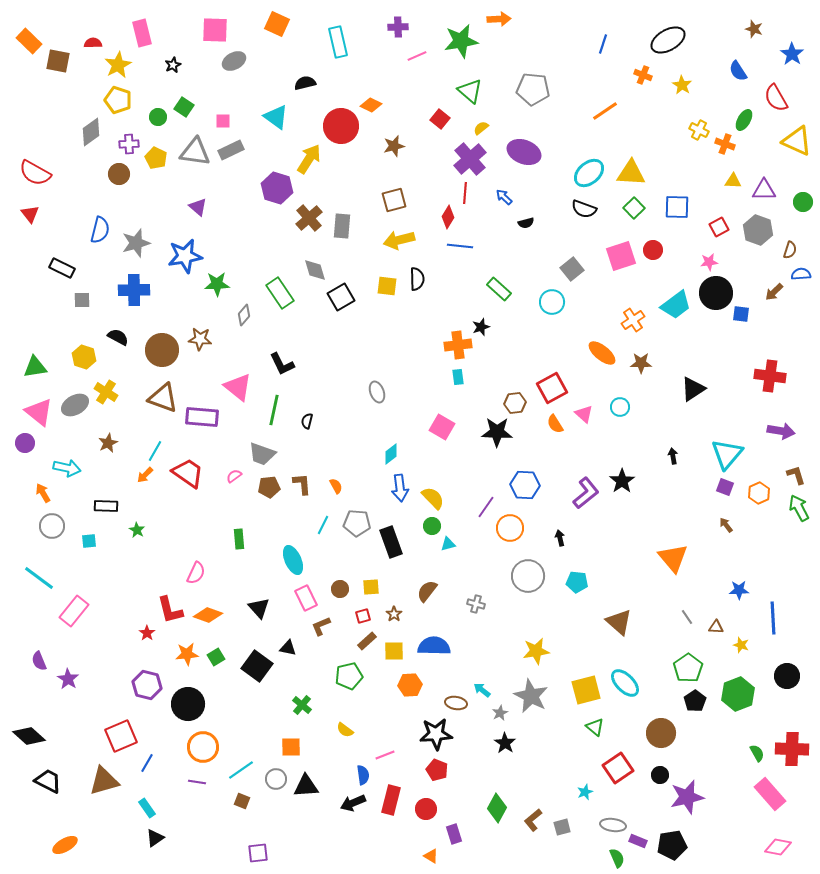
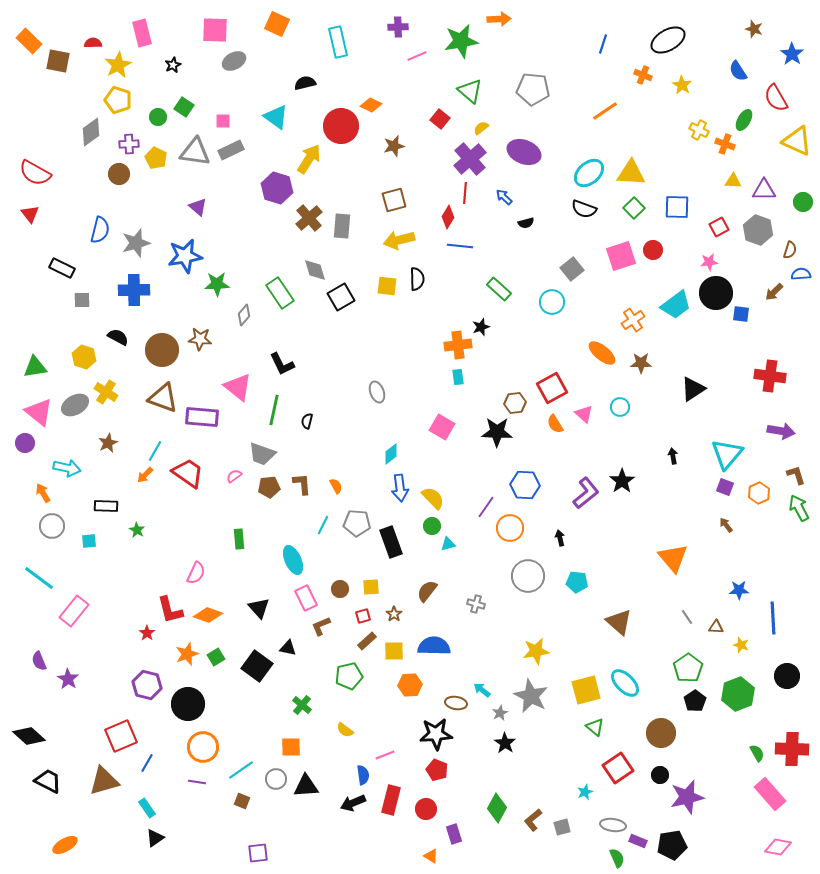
orange star at (187, 654): rotated 15 degrees counterclockwise
